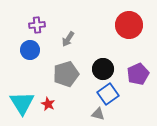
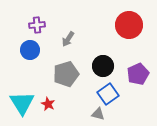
black circle: moved 3 px up
